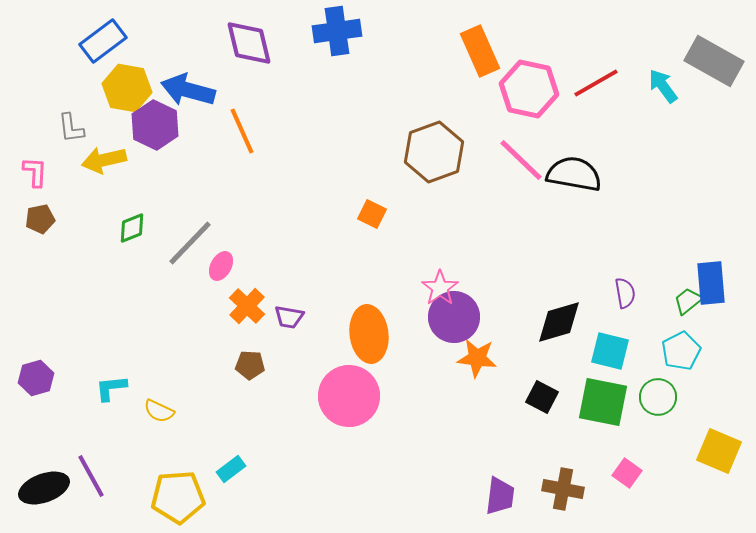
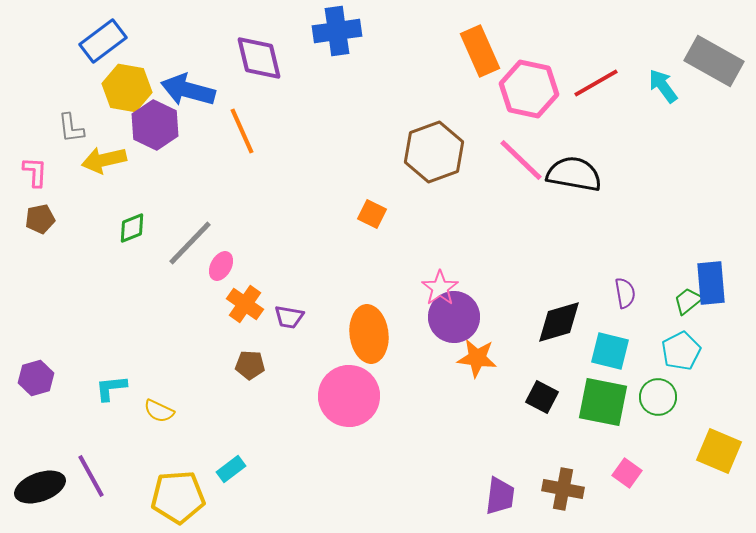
purple diamond at (249, 43): moved 10 px right, 15 px down
orange cross at (247, 306): moved 2 px left, 2 px up; rotated 9 degrees counterclockwise
black ellipse at (44, 488): moved 4 px left, 1 px up
